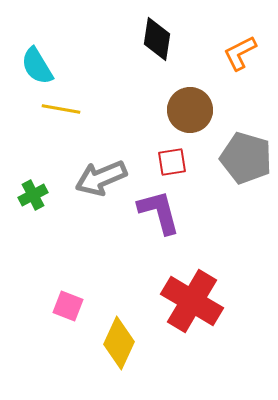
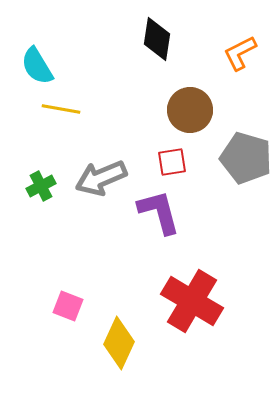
green cross: moved 8 px right, 9 px up
